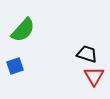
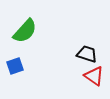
green semicircle: moved 2 px right, 1 px down
red triangle: rotated 25 degrees counterclockwise
